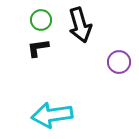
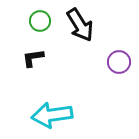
green circle: moved 1 px left, 1 px down
black arrow: rotated 16 degrees counterclockwise
black L-shape: moved 5 px left, 10 px down
